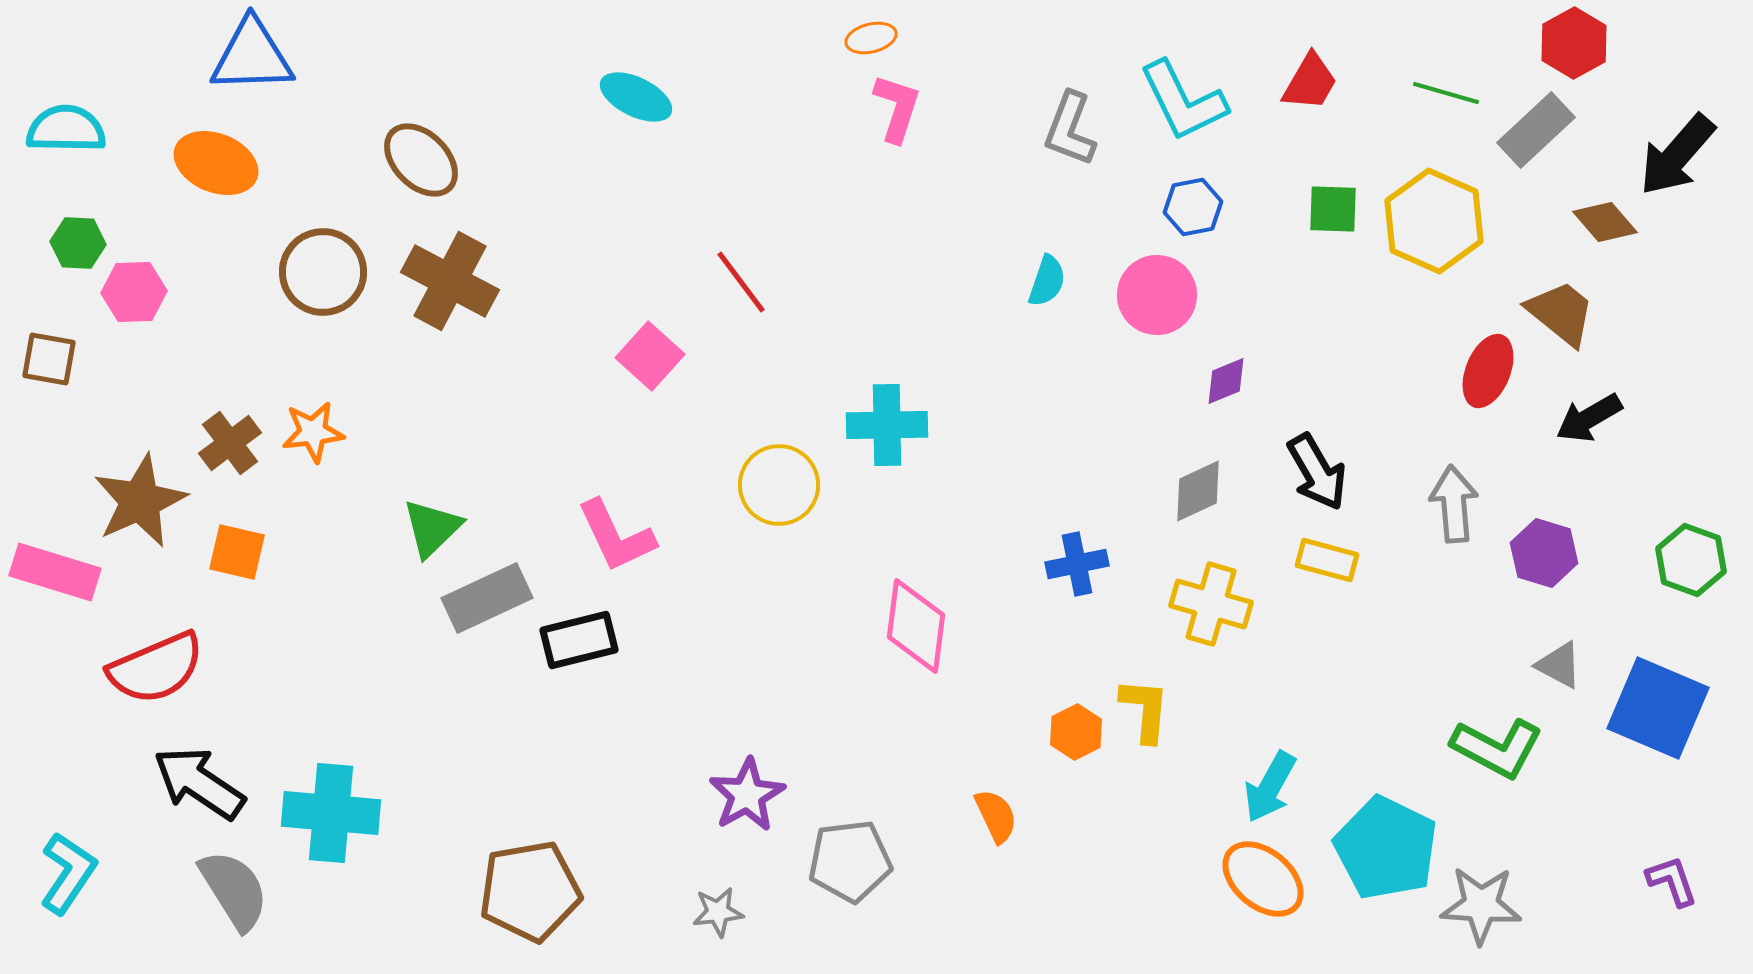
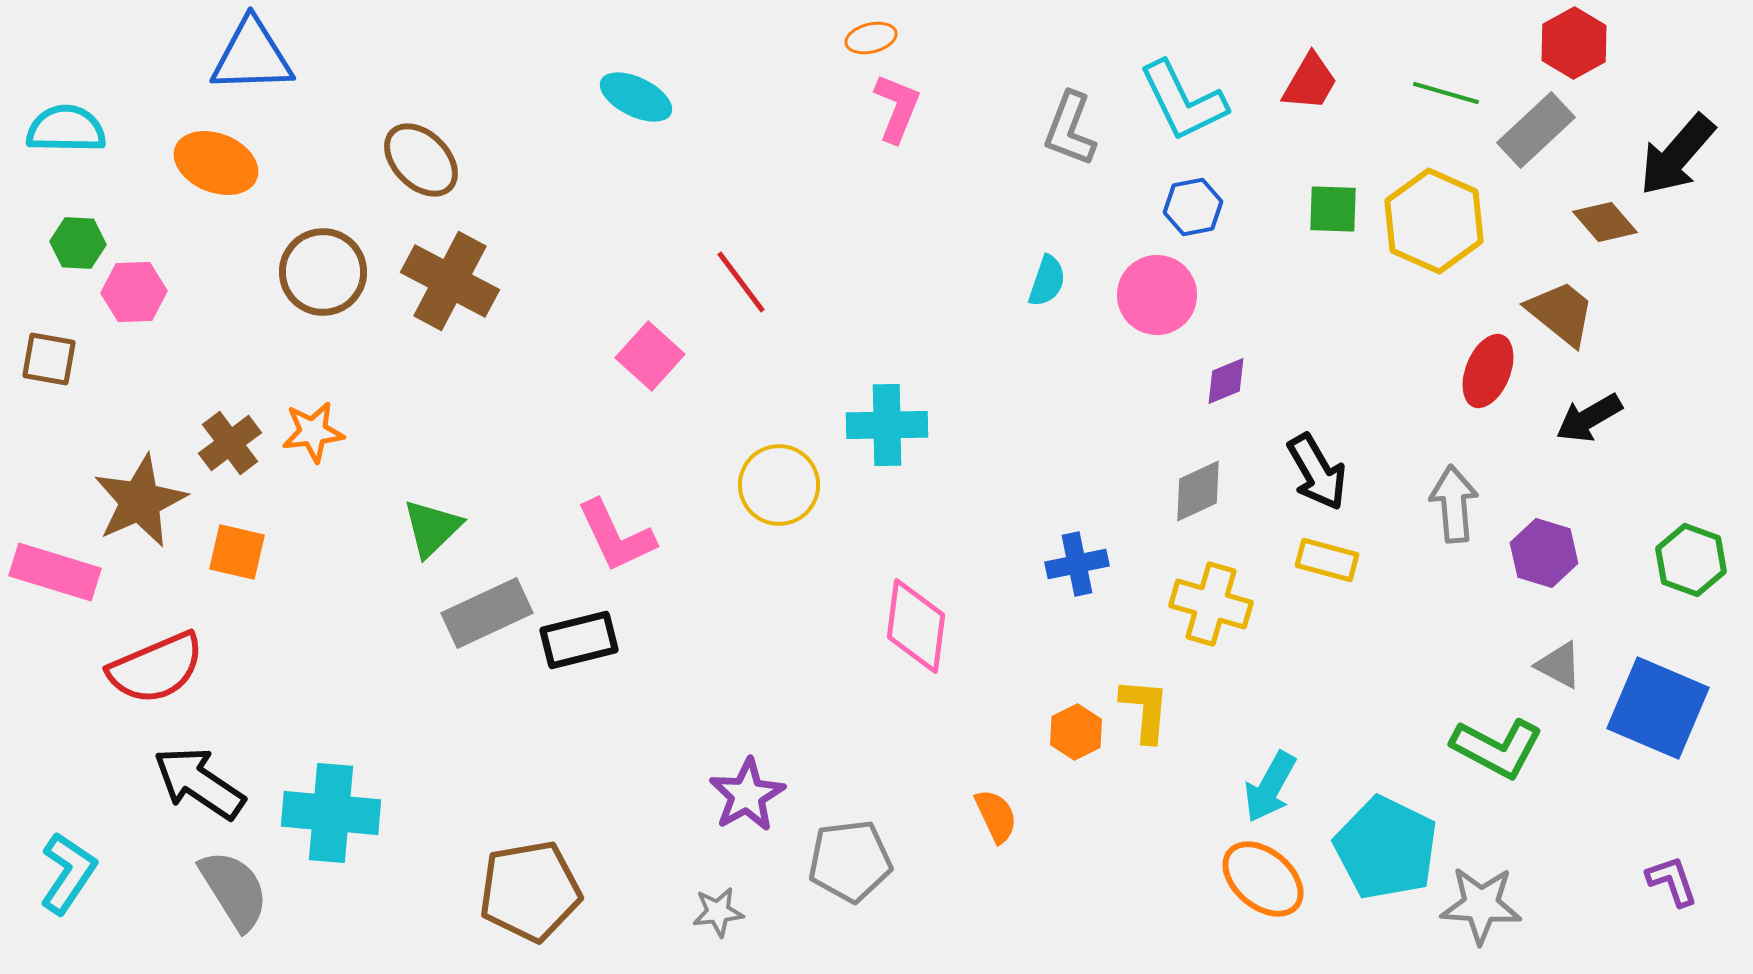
pink L-shape at (897, 108): rotated 4 degrees clockwise
gray rectangle at (487, 598): moved 15 px down
